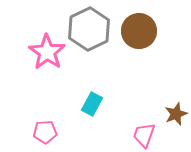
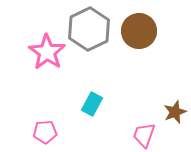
brown star: moved 1 px left, 2 px up
